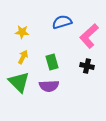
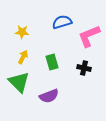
pink L-shape: rotated 20 degrees clockwise
black cross: moved 3 px left, 2 px down
purple semicircle: moved 10 px down; rotated 18 degrees counterclockwise
